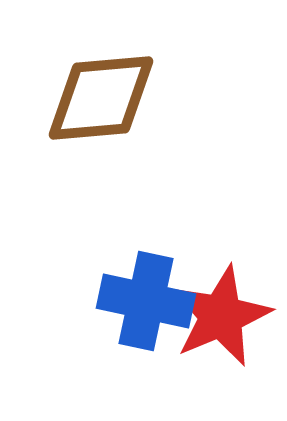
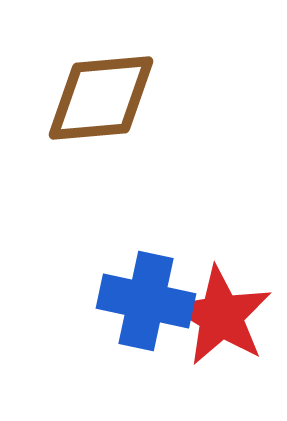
red star: rotated 18 degrees counterclockwise
